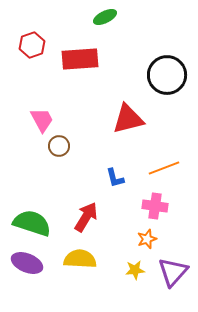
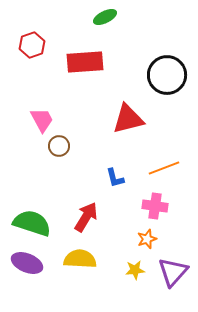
red rectangle: moved 5 px right, 3 px down
